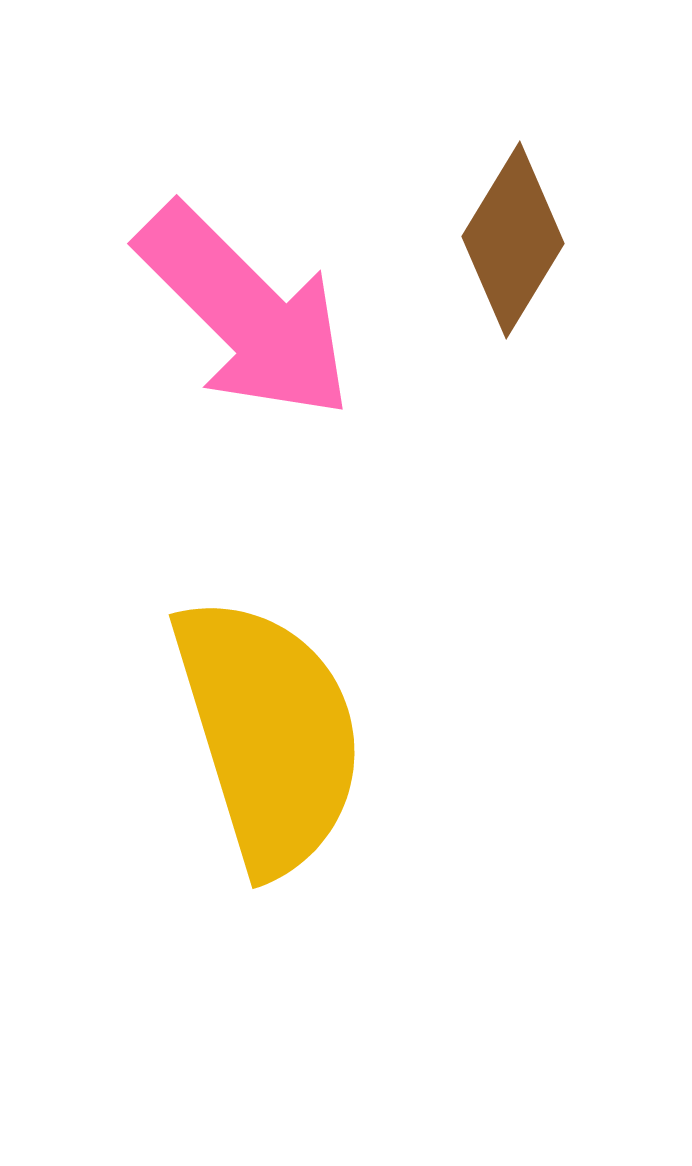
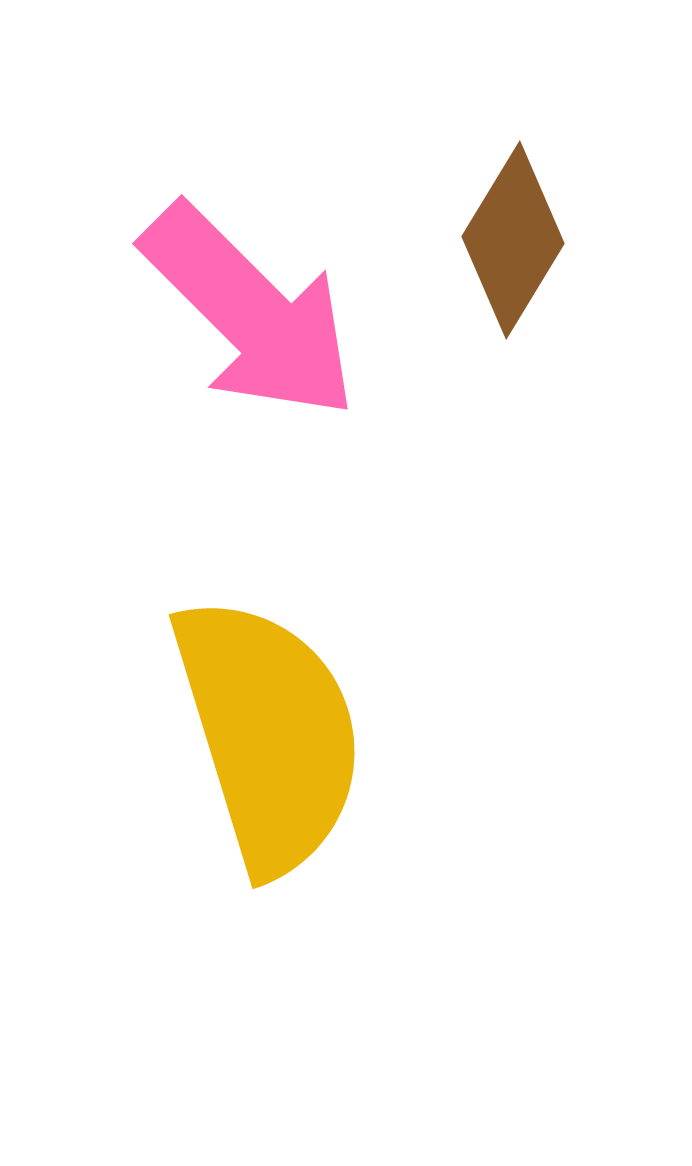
pink arrow: moved 5 px right
